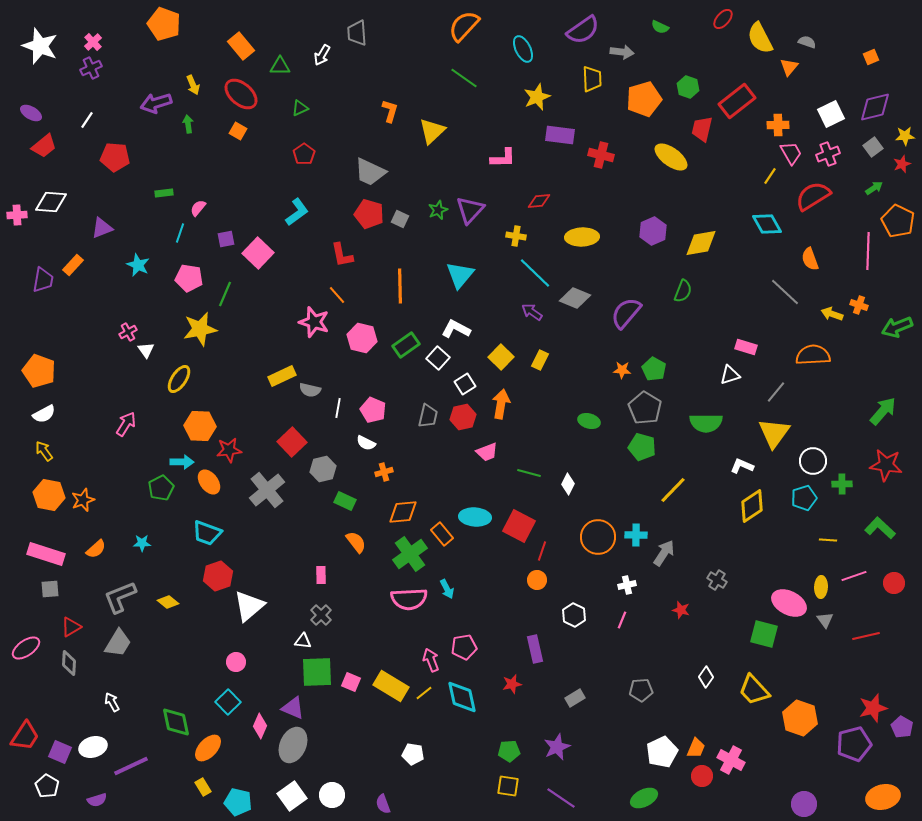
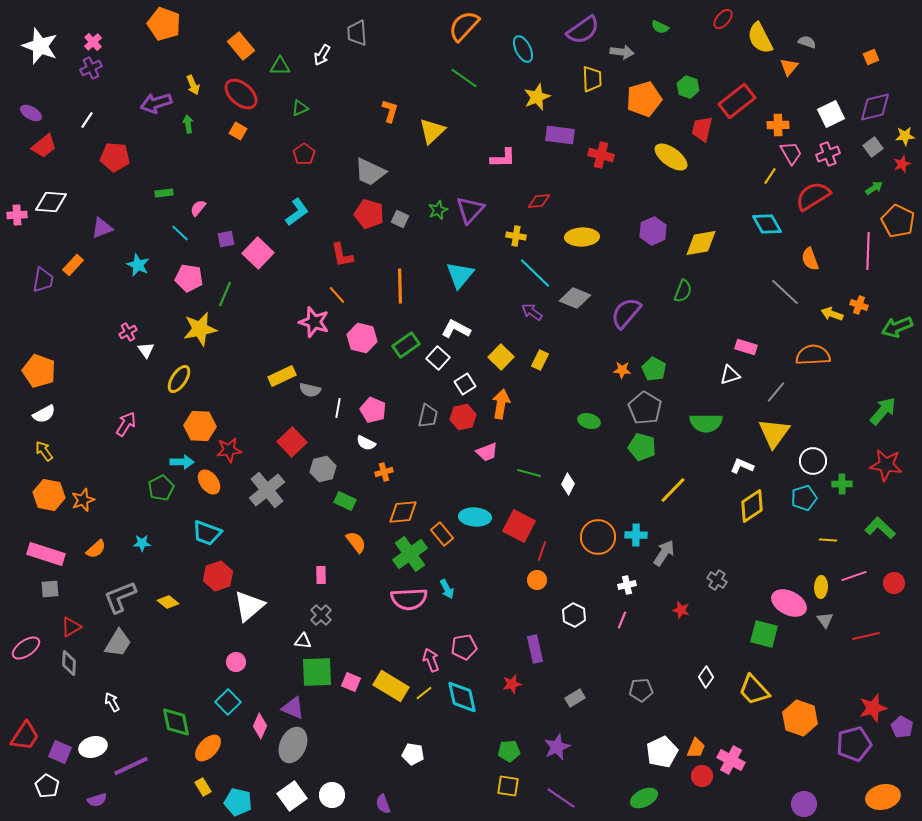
cyan line at (180, 233): rotated 66 degrees counterclockwise
